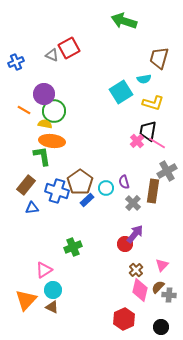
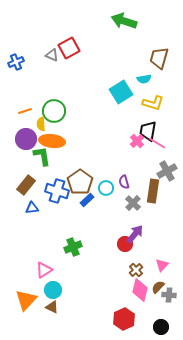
purple circle at (44, 94): moved 18 px left, 45 px down
orange line at (24, 110): moved 1 px right, 1 px down; rotated 48 degrees counterclockwise
yellow semicircle at (45, 124): moved 4 px left; rotated 104 degrees counterclockwise
